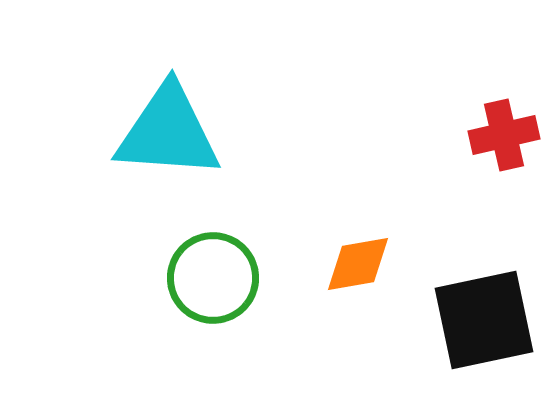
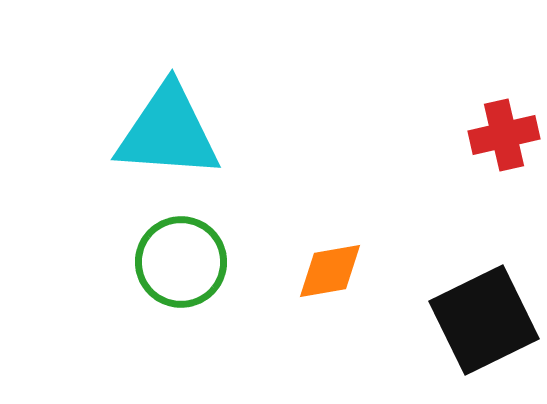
orange diamond: moved 28 px left, 7 px down
green circle: moved 32 px left, 16 px up
black square: rotated 14 degrees counterclockwise
